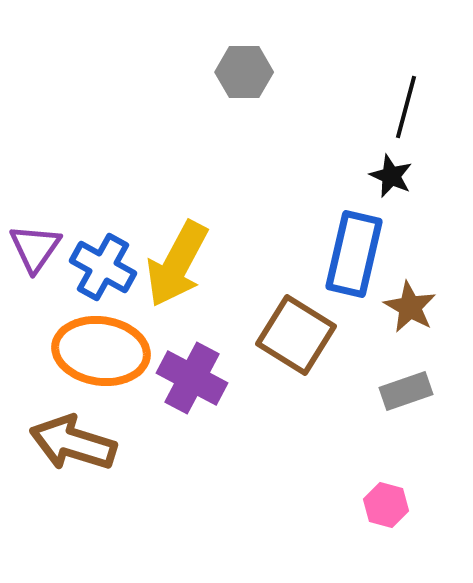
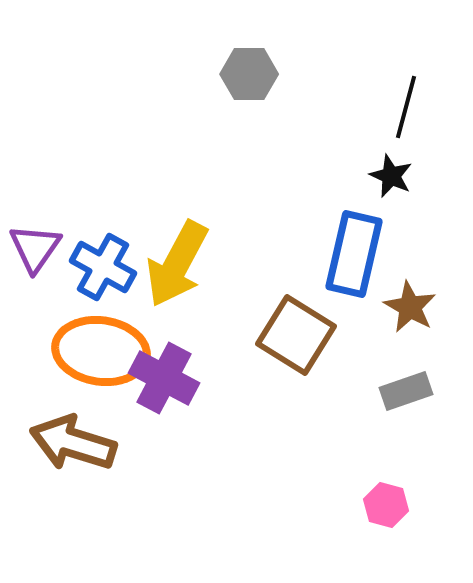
gray hexagon: moved 5 px right, 2 px down
purple cross: moved 28 px left
